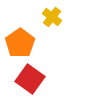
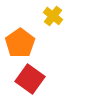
yellow cross: moved 1 px right, 1 px up
